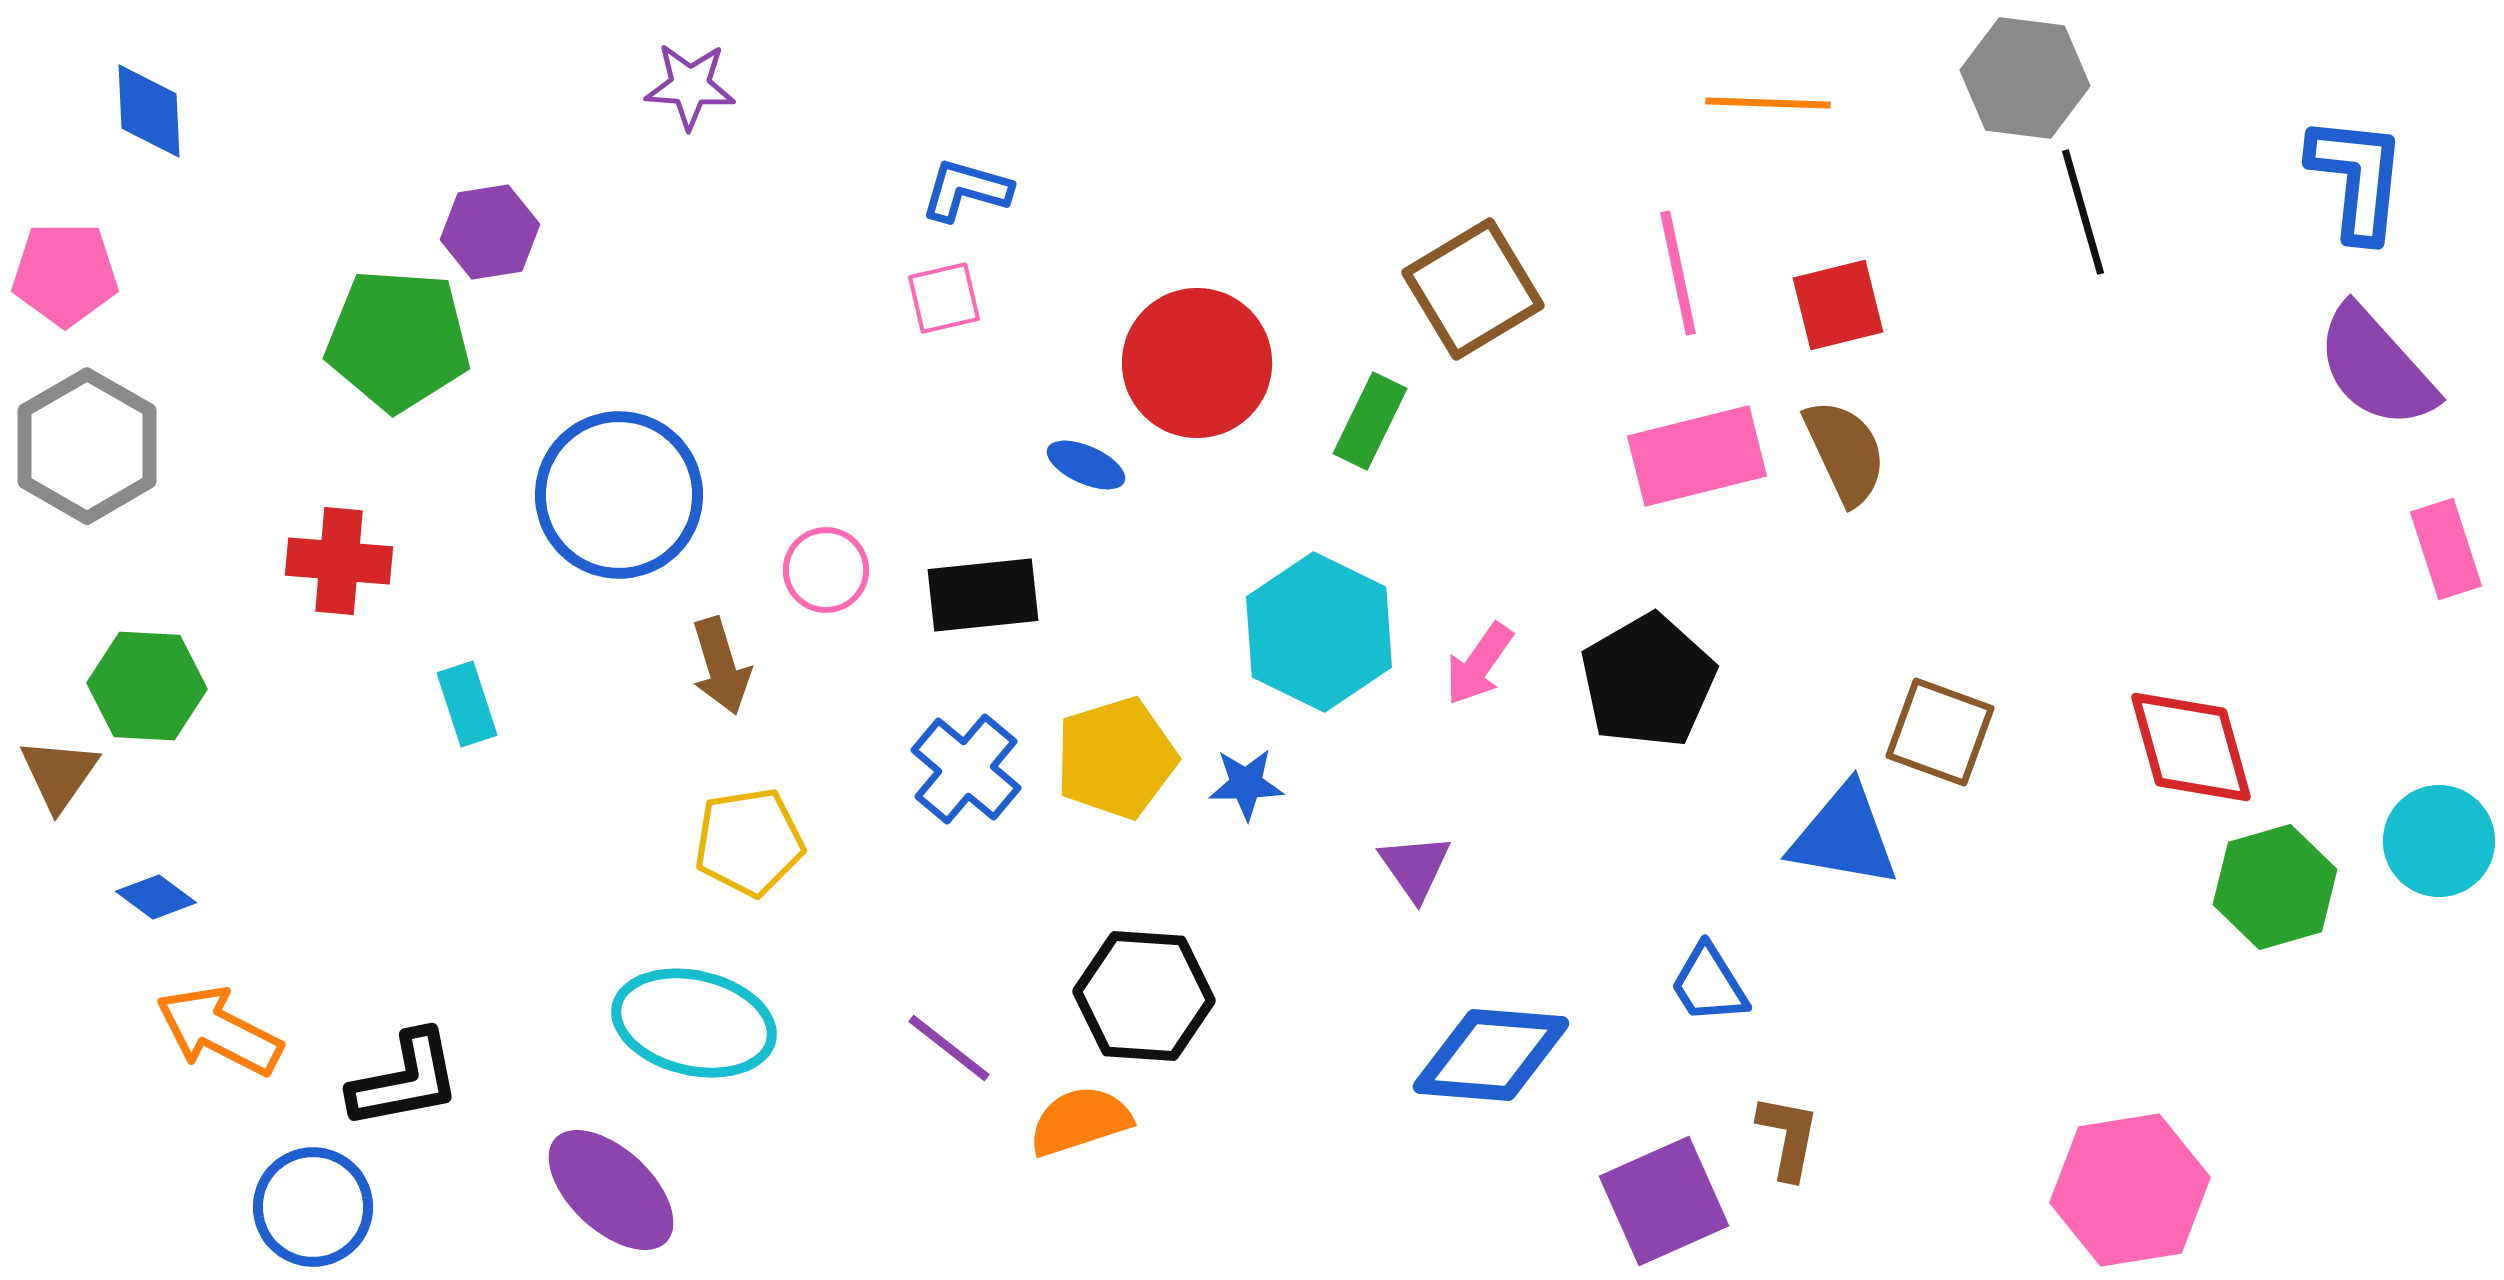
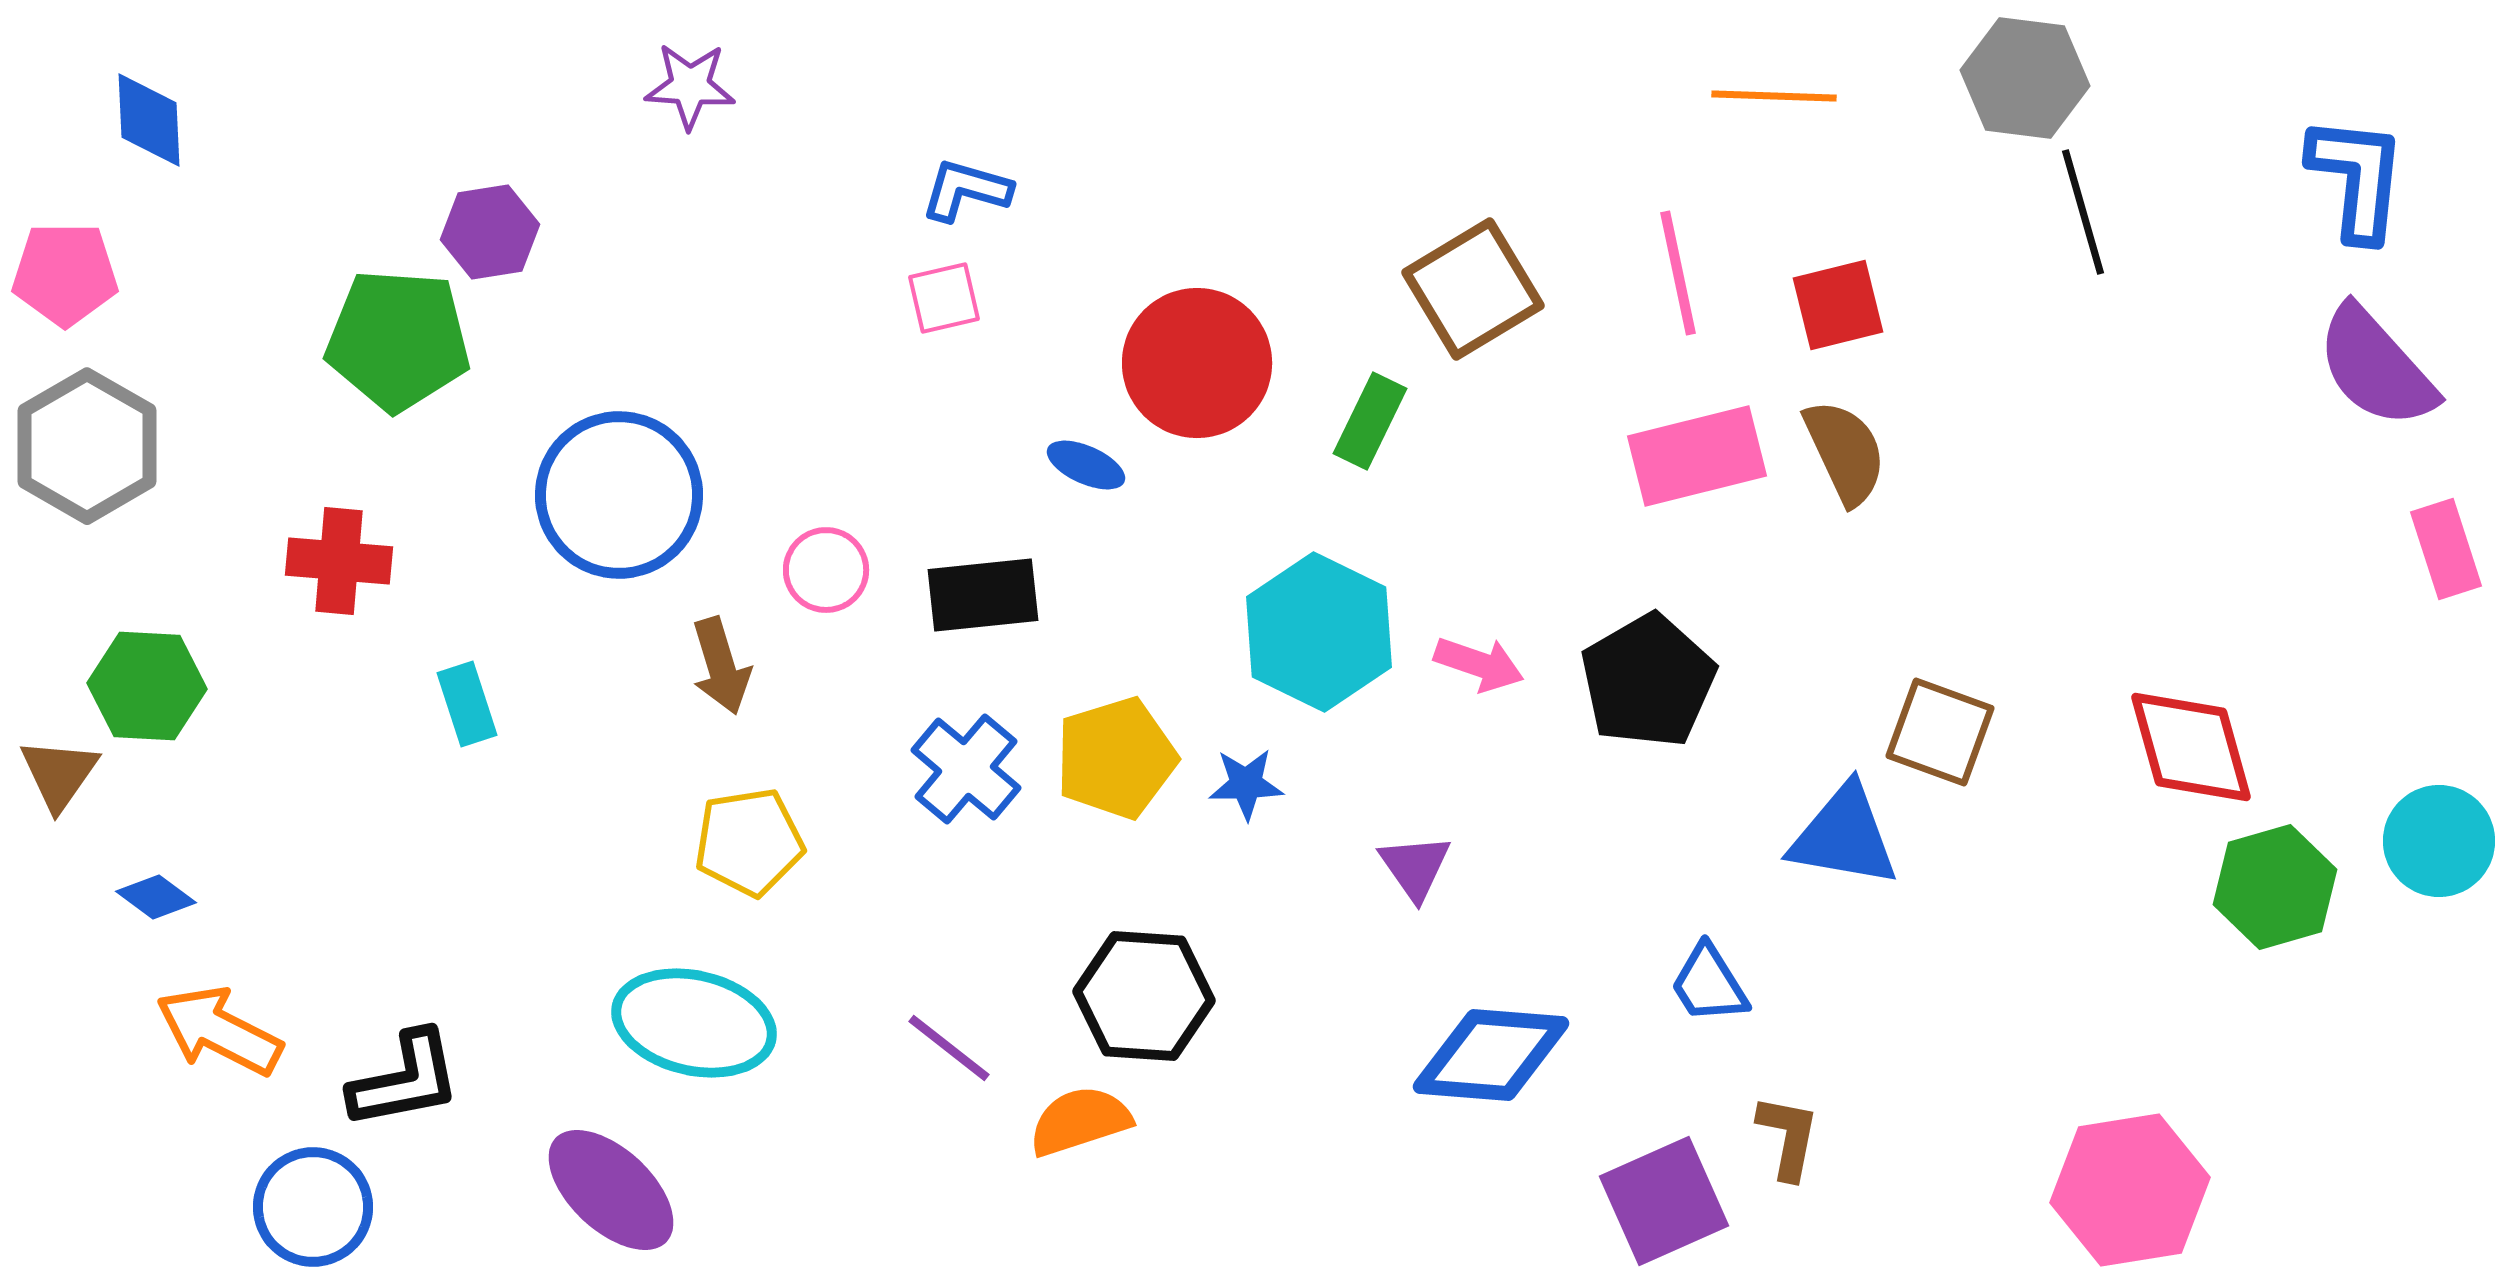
orange line at (1768, 103): moved 6 px right, 7 px up
blue diamond at (149, 111): moved 9 px down
pink arrow at (1479, 664): rotated 106 degrees counterclockwise
